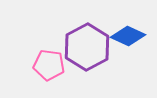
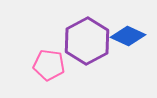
purple hexagon: moved 6 px up
